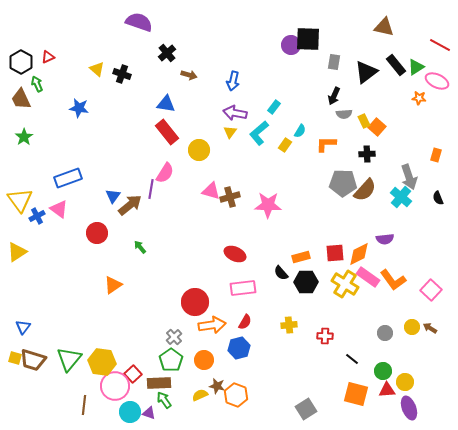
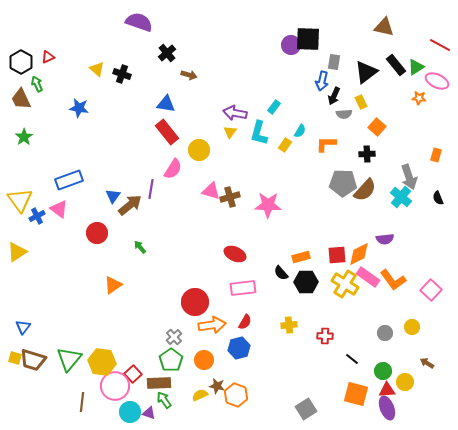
blue arrow at (233, 81): moved 89 px right
yellow rectangle at (364, 121): moved 3 px left, 19 px up
cyan L-shape at (259, 133): rotated 35 degrees counterclockwise
pink semicircle at (165, 173): moved 8 px right, 4 px up
blue rectangle at (68, 178): moved 1 px right, 2 px down
red square at (335, 253): moved 2 px right, 2 px down
brown arrow at (430, 328): moved 3 px left, 35 px down
brown line at (84, 405): moved 2 px left, 3 px up
purple ellipse at (409, 408): moved 22 px left
